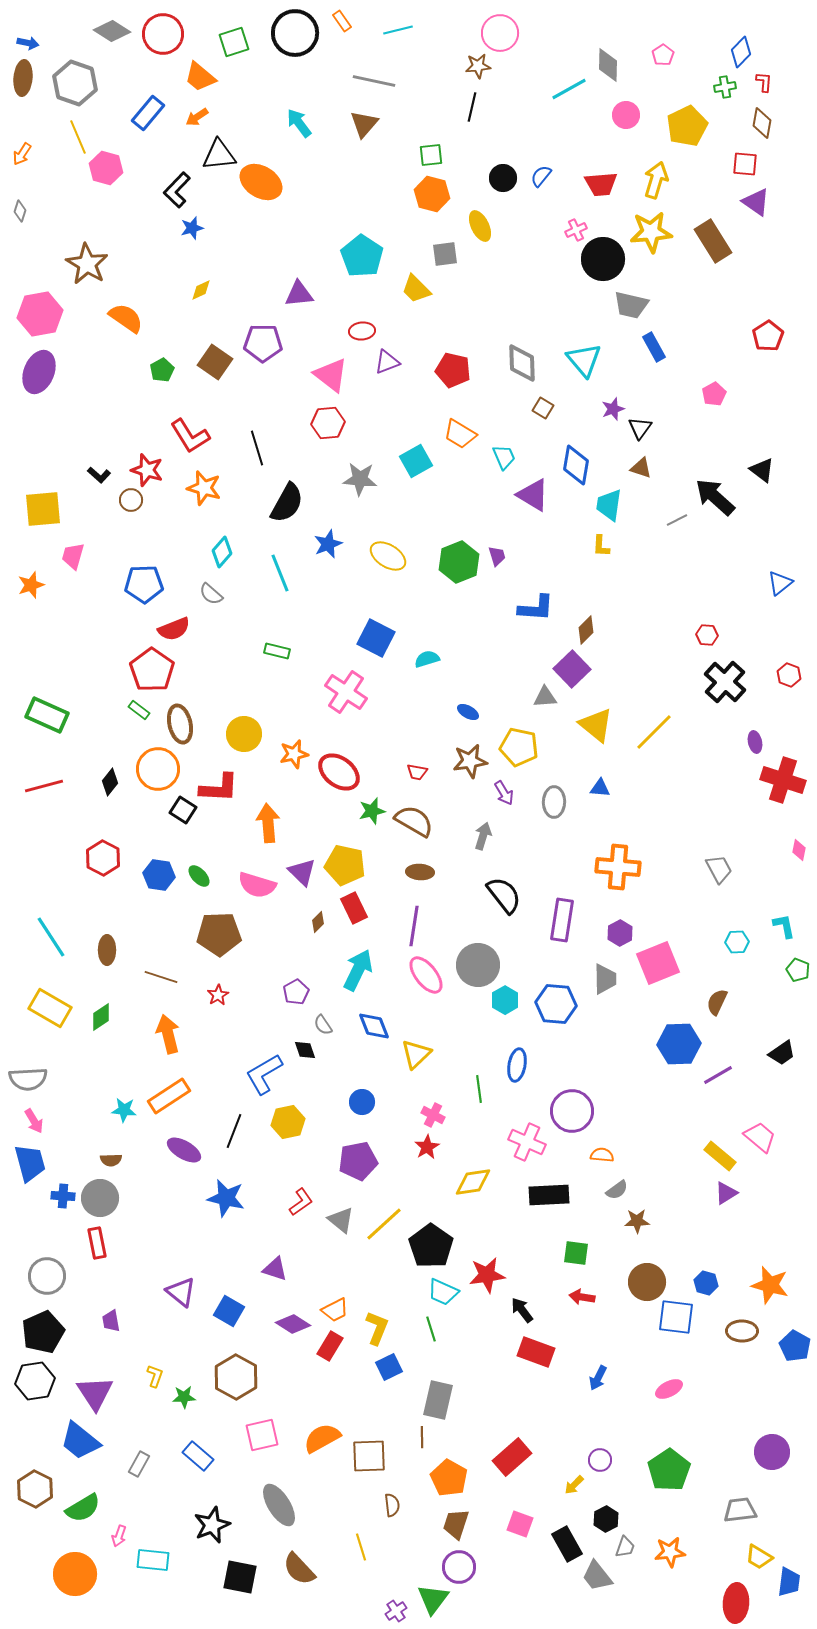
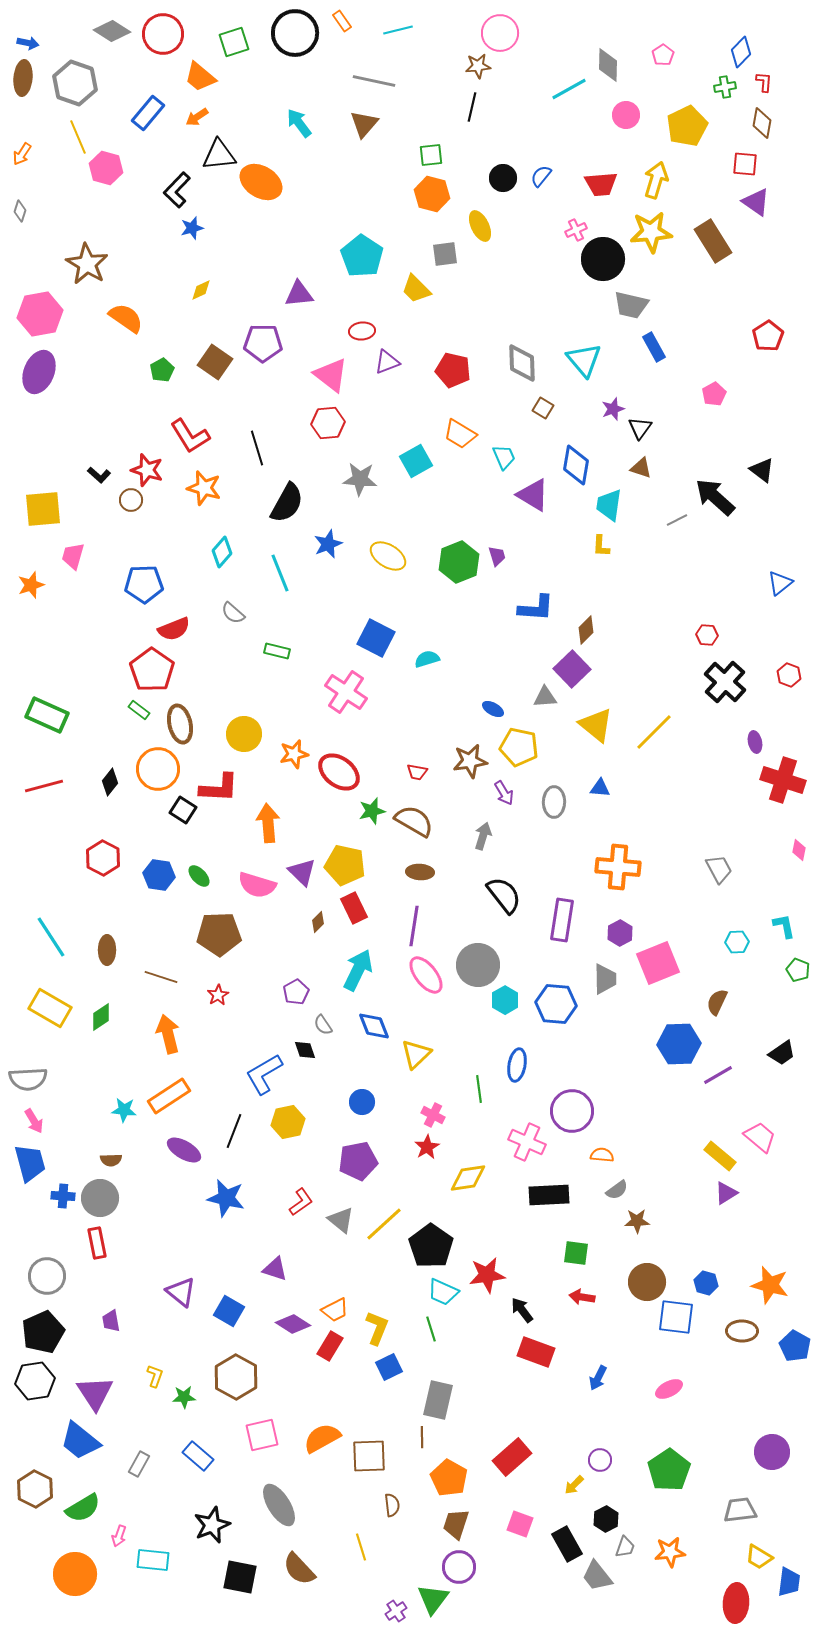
gray semicircle at (211, 594): moved 22 px right, 19 px down
blue ellipse at (468, 712): moved 25 px right, 3 px up
yellow diamond at (473, 1182): moved 5 px left, 4 px up
